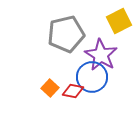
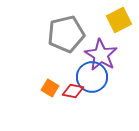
yellow square: moved 1 px up
orange square: rotated 12 degrees counterclockwise
